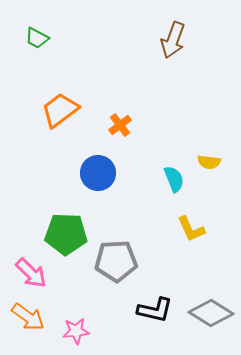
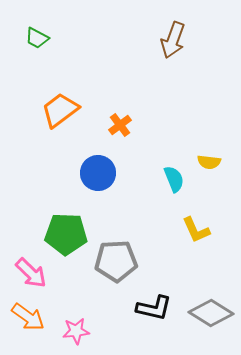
yellow L-shape: moved 5 px right, 1 px down
black L-shape: moved 1 px left, 2 px up
